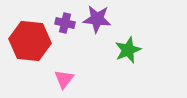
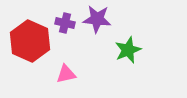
red hexagon: rotated 18 degrees clockwise
pink triangle: moved 2 px right, 5 px up; rotated 40 degrees clockwise
